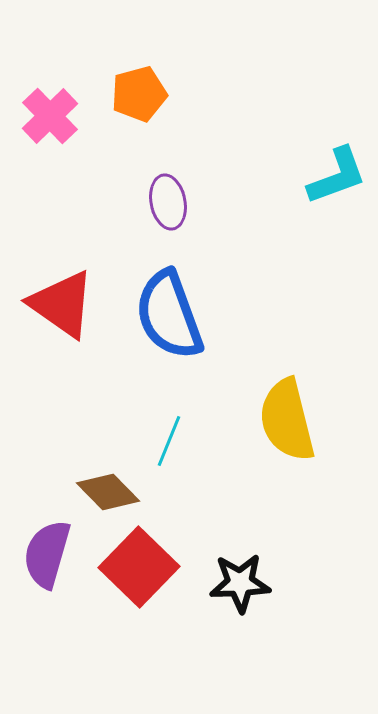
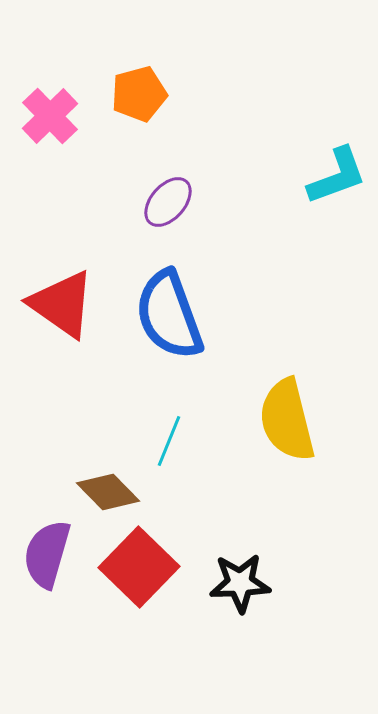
purple ellipse: rotated 52 degrees clockwise
